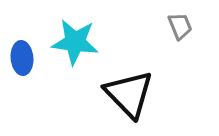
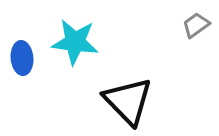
gray trapezoid: moved 16 px right, 1 px up; rotated 104 degrees counterclockwise
black triangle: moved 1 px left, 7 px down
